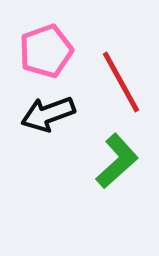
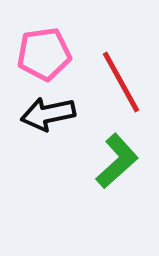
pink pentagon: moved 2 px left, 3 px down; rotated 12 degrees clockwise
black arrow: rotated 8 degrees clockwise
